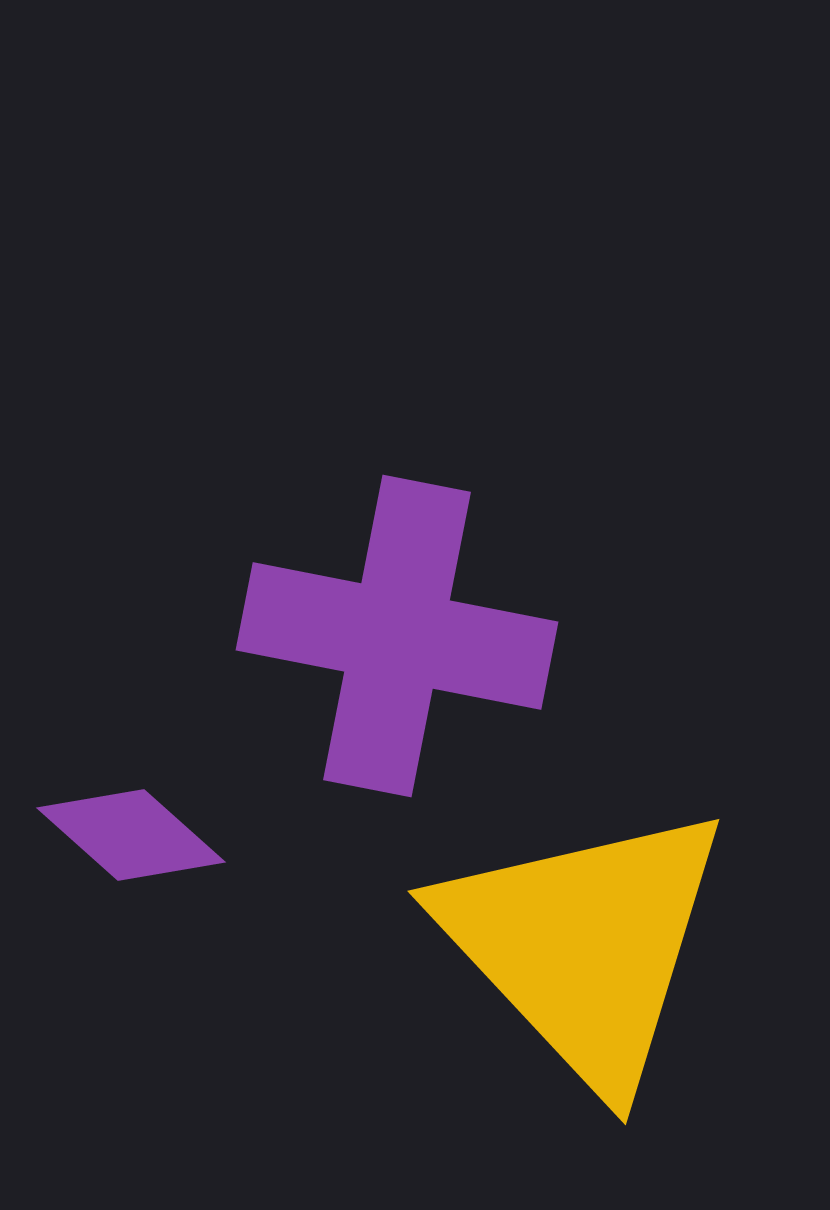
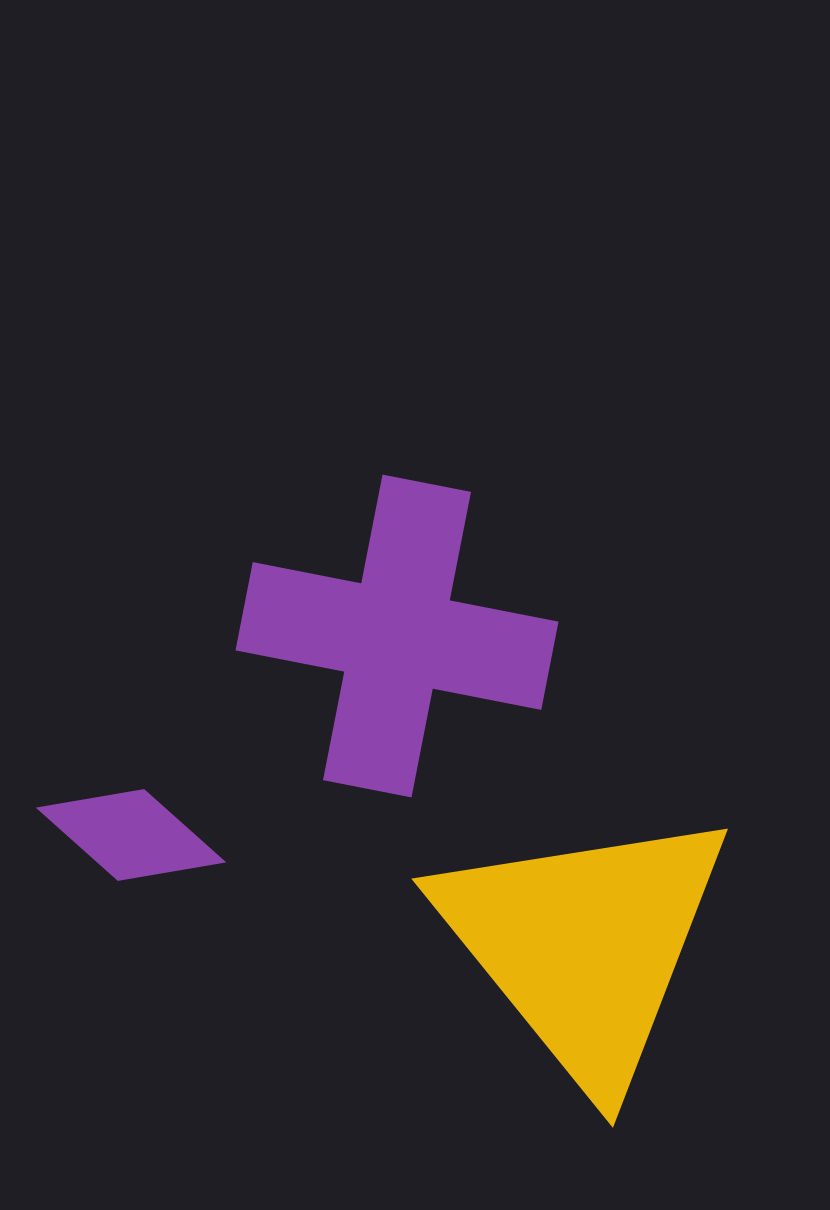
yellow triangle: rotated 4 degrees clockwise
